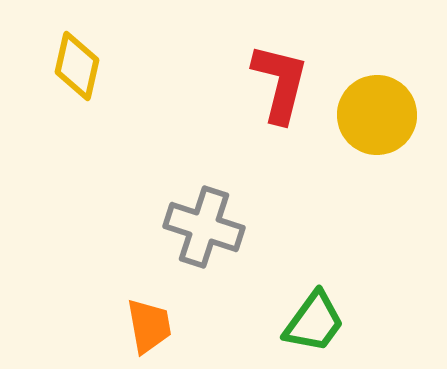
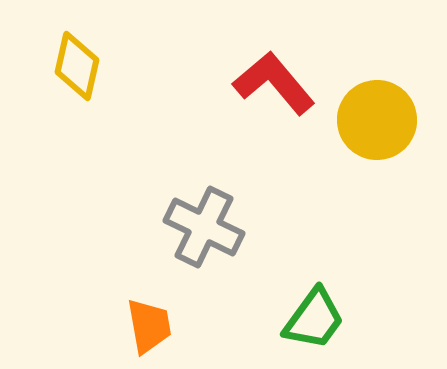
red L-shape: moved 6 px left; rotated 54 degrees counterclockwise
yellow circle: moved 5 px down
gray cross: rotated 8 degrees clockwise
green trapezoid: moved 3 px up
